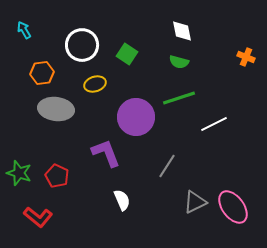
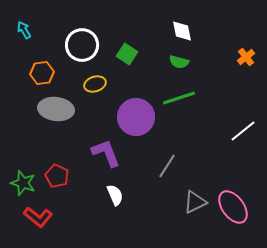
orange cross: rotated 30 degrees clockwise
white line: moved 29 px right, 7 px down; rotated 12 degrees counterclockwise
green star: moved 4 px right, 10 px down
white semicircle: moved 7 px left, 5 px up
